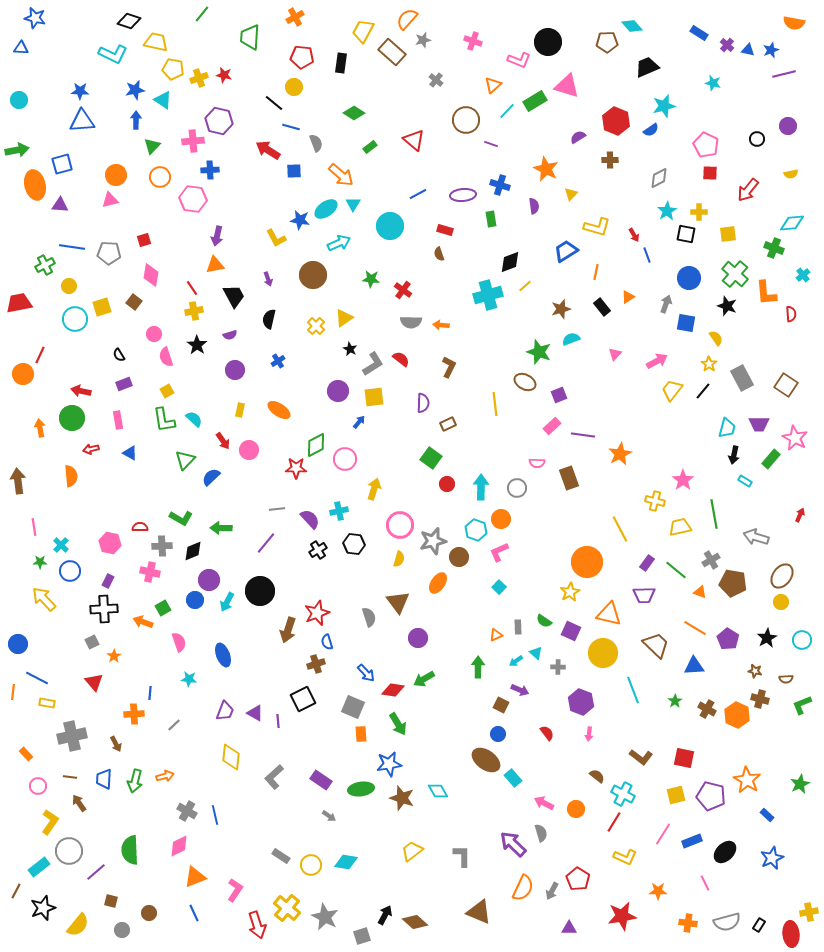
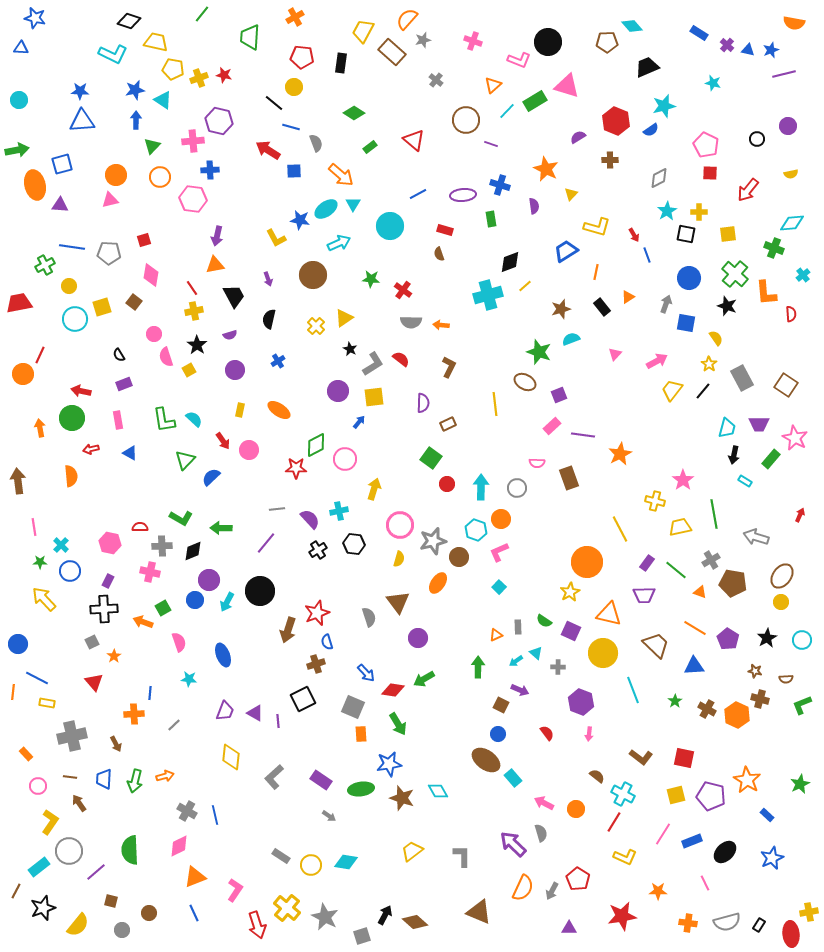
yellow square at (167, 391): moved 22 px right, 21 px up
